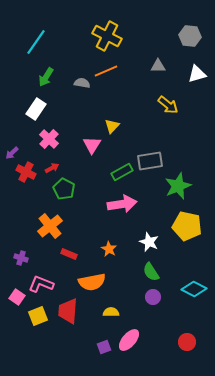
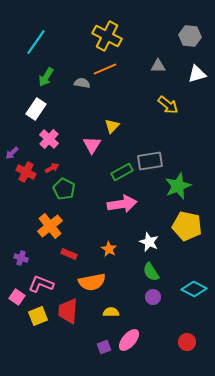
orange line: moved 1 px left, 2 px up
